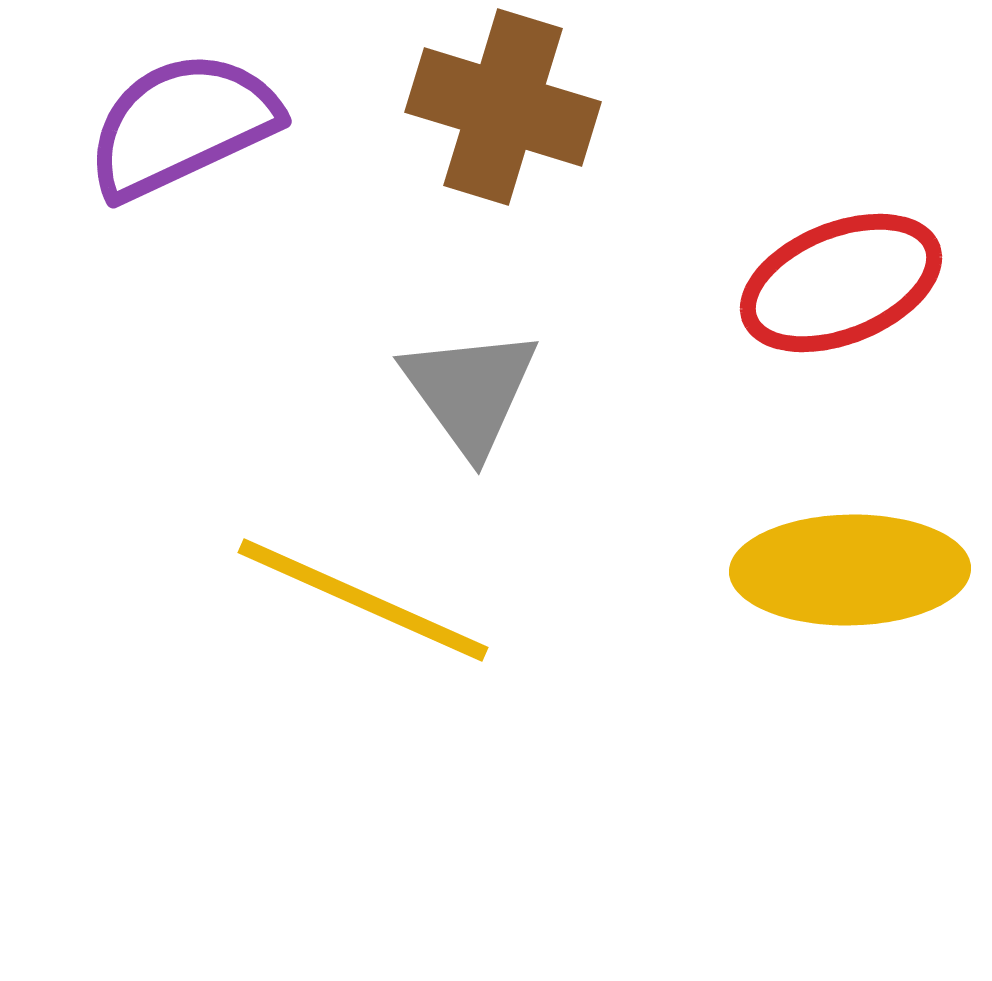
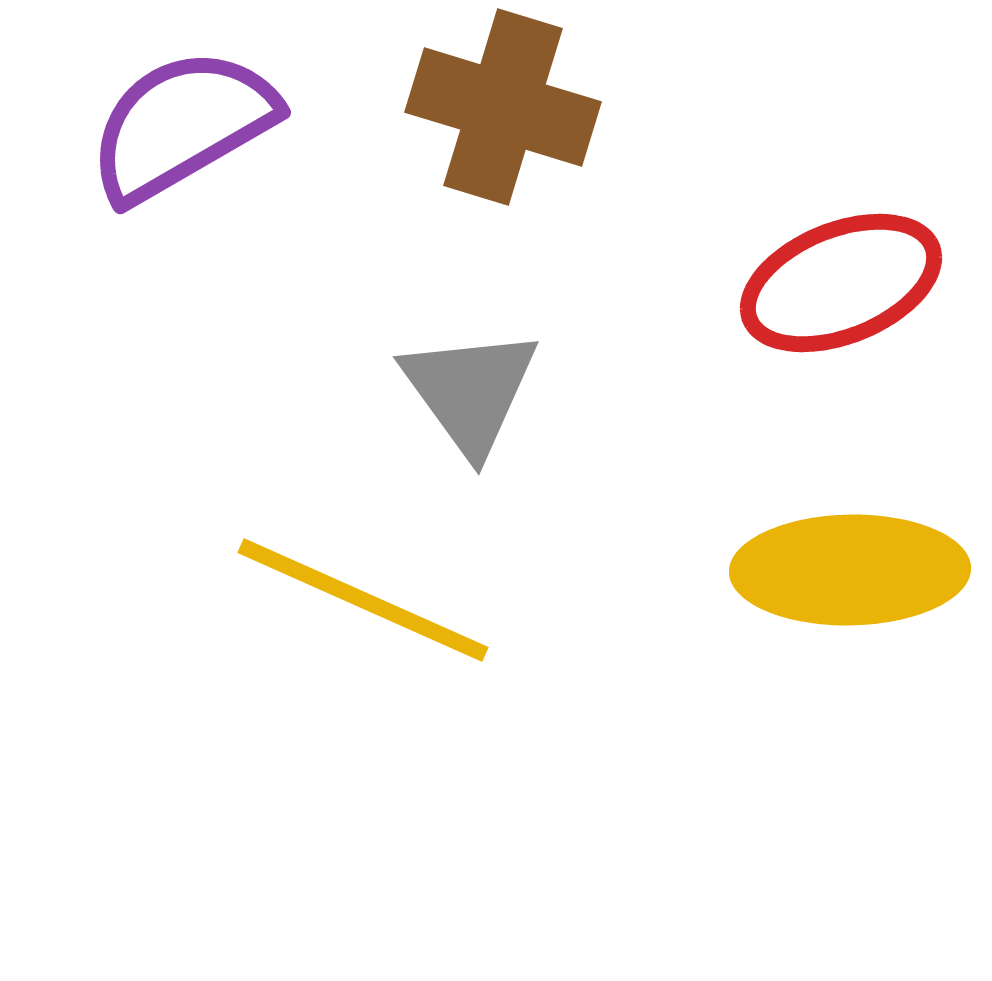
purple semicircle: rotated 5 degrees counterclockwise
